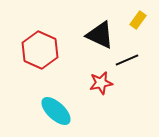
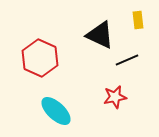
yellow rectangle: rotated 42 degrees counterclockwise
red hexagon: moved 8 px down
red star: moved 14 px right, 14 px down
